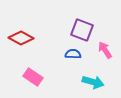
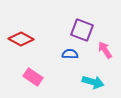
red diamond: moved 1 px down
blue semicircle: moved 3 px left
